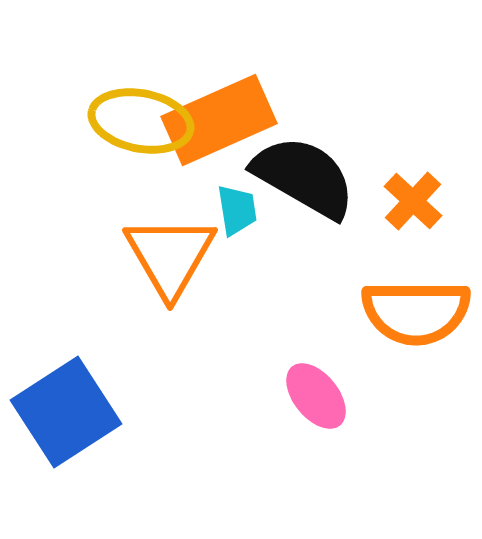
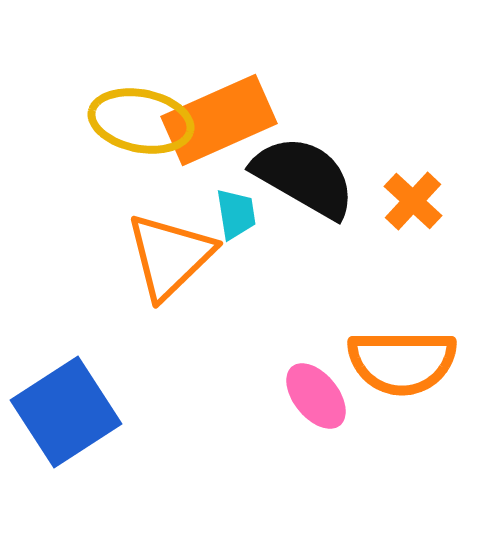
cyan trapezoid: moved 1 px left, 4 px down
orange triangle: rotated 16 degrees clockwise
orange semicircle: moved 14 px left, 50 px down
